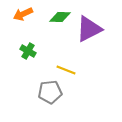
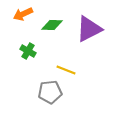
green diamond: moved 8 px left, 8 px down
